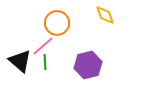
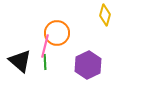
yellow diamond: rotated 35 degrees clockwise
orange circle: moved 10 px down
pink line: moved 2 px right; rotated 35 degrees counterclockwise
purple hexagon: rotated 12 degrees counterclockwise
